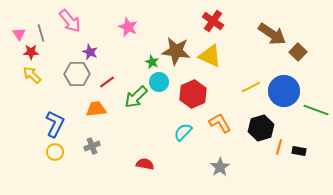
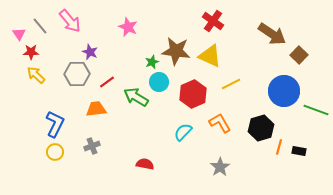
gray line: moved 1 px left, 7 px up; rotated 24 degrees counterclockwise
brown square: moved 1 px right, 3 px down
green star: rotated 24 degrees clockwise
yellow arrow: moved 4 px right
yellow line: moved 20 px left, 3 px up
green arrow: rotated 75 degrees clockwise
